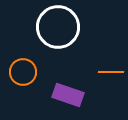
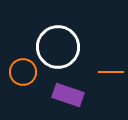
white circle: moved 20 px down
